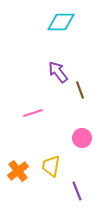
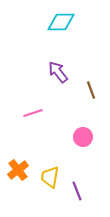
brown line: moved 11 px right
pink circle: moved 1 px right, 1 px up
yellow trapezoid: moved 1 px left, 11 px down
orange cross: moved 1 px up
